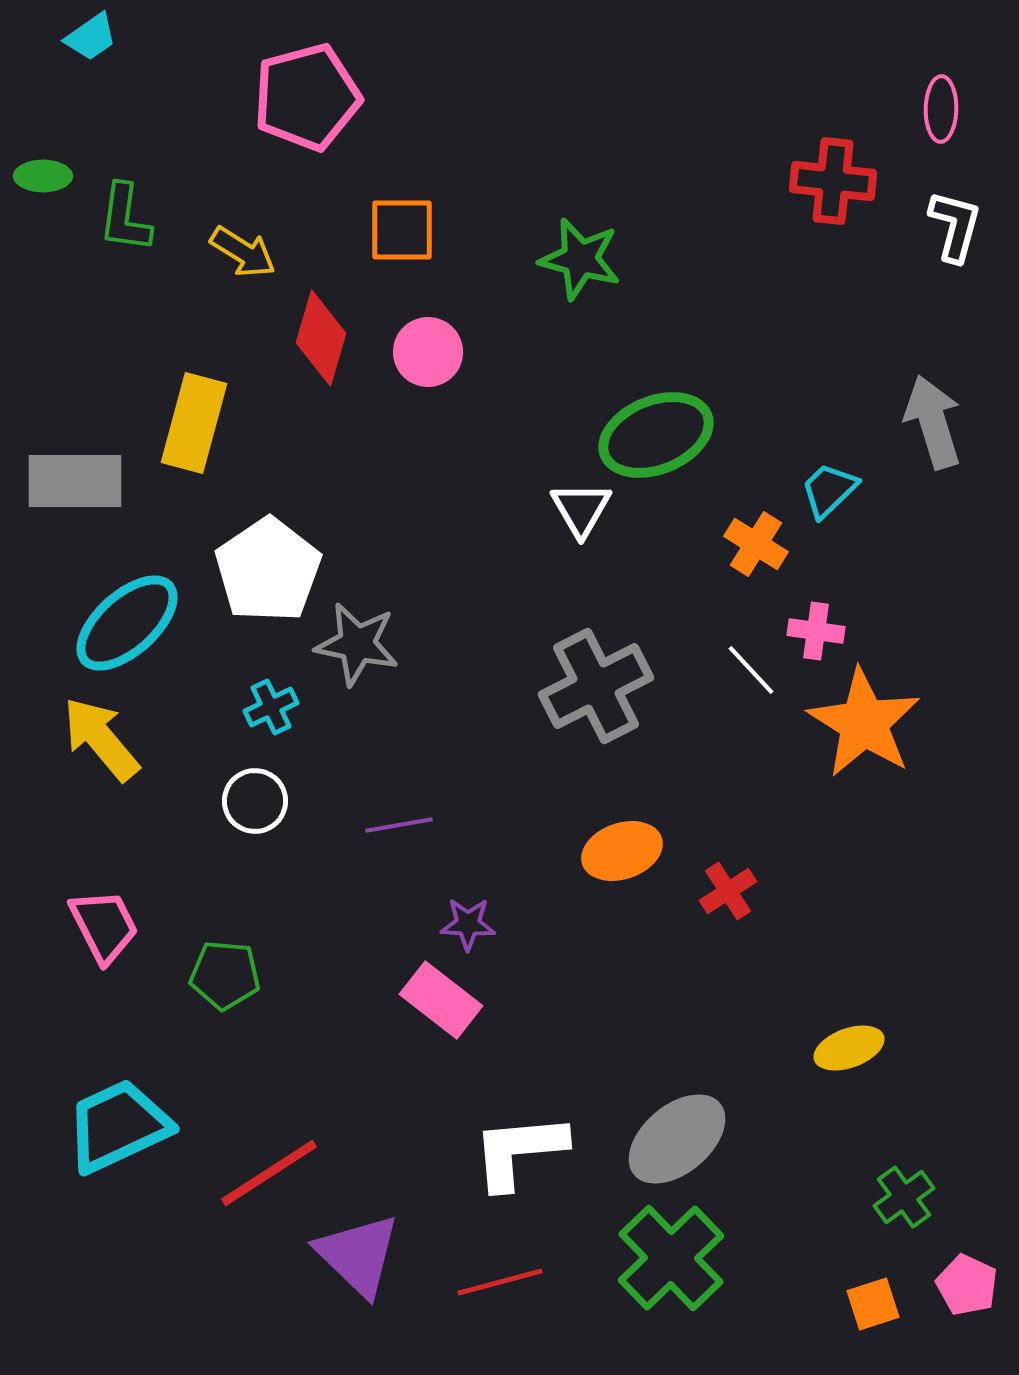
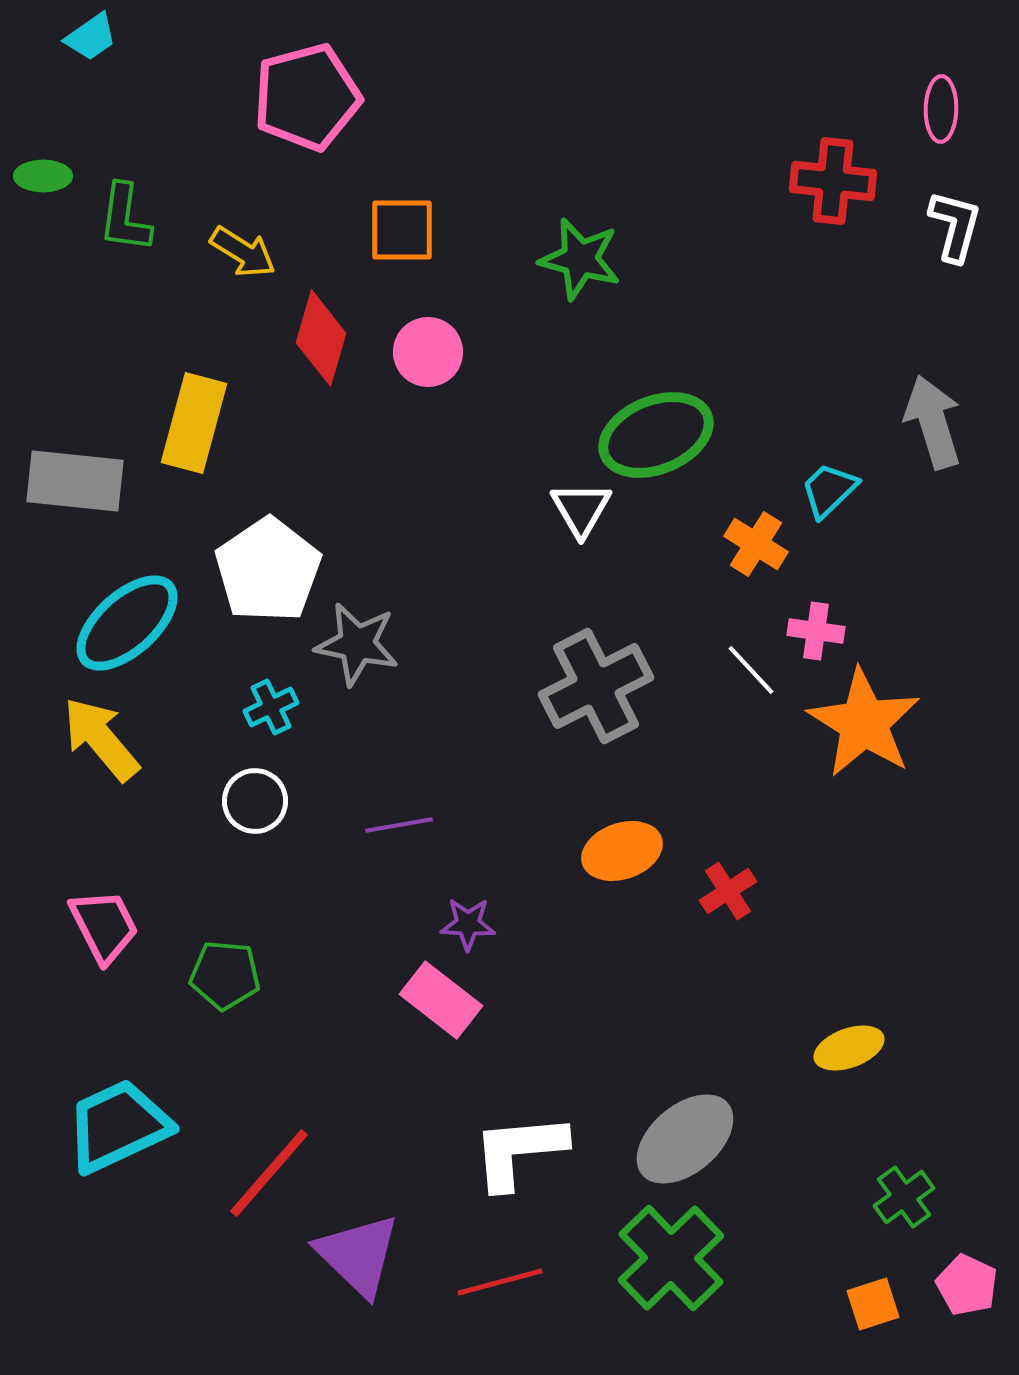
gray rectangle at (75, 481): rotated 6 degrees clockwise
gray ellipse at (677, 1139): moved 8 px right
red line at (269, 1173): rotated 16 degrees counterclockwise
